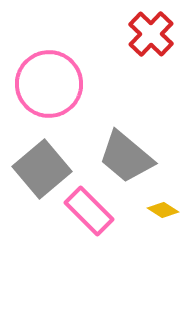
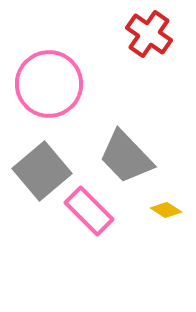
red cross: moved 2 px left; rotated 9 degrees counterclockwise
gray trapezoid: rotated 6 degrees clockwise
gray square: moved 2 px down
yellow diamond: moved 3 px right
